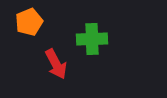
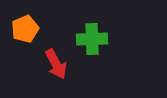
orange pentagon: moved 4 px left, 7 px down
